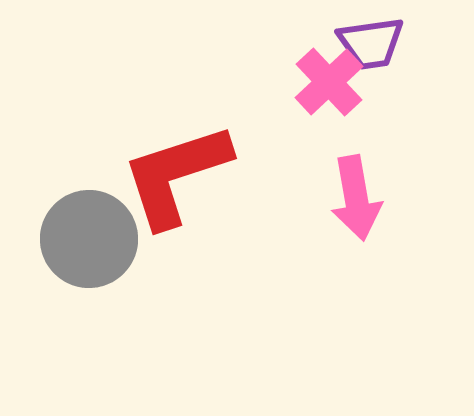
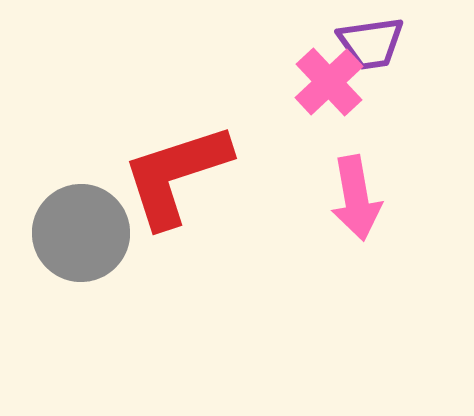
gray circle: moved 8 px left, 6 px up
